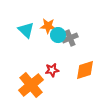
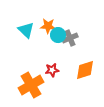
orange cross: rotated 10 degrees clockwise
